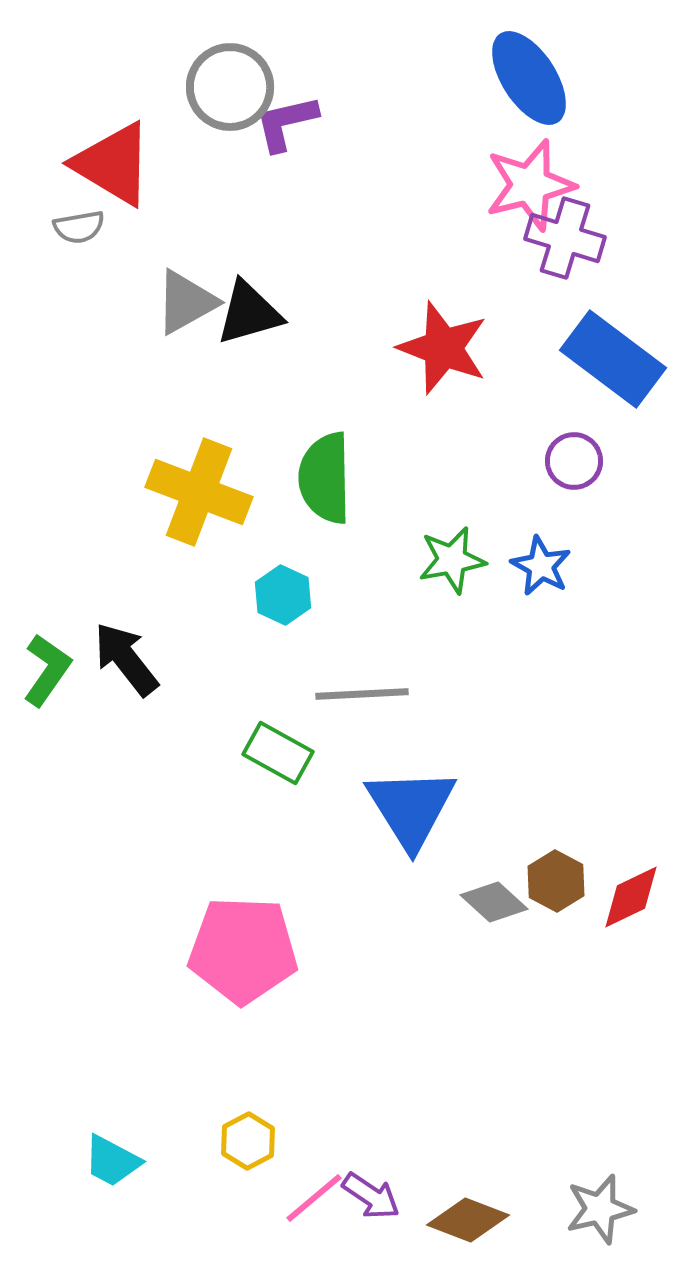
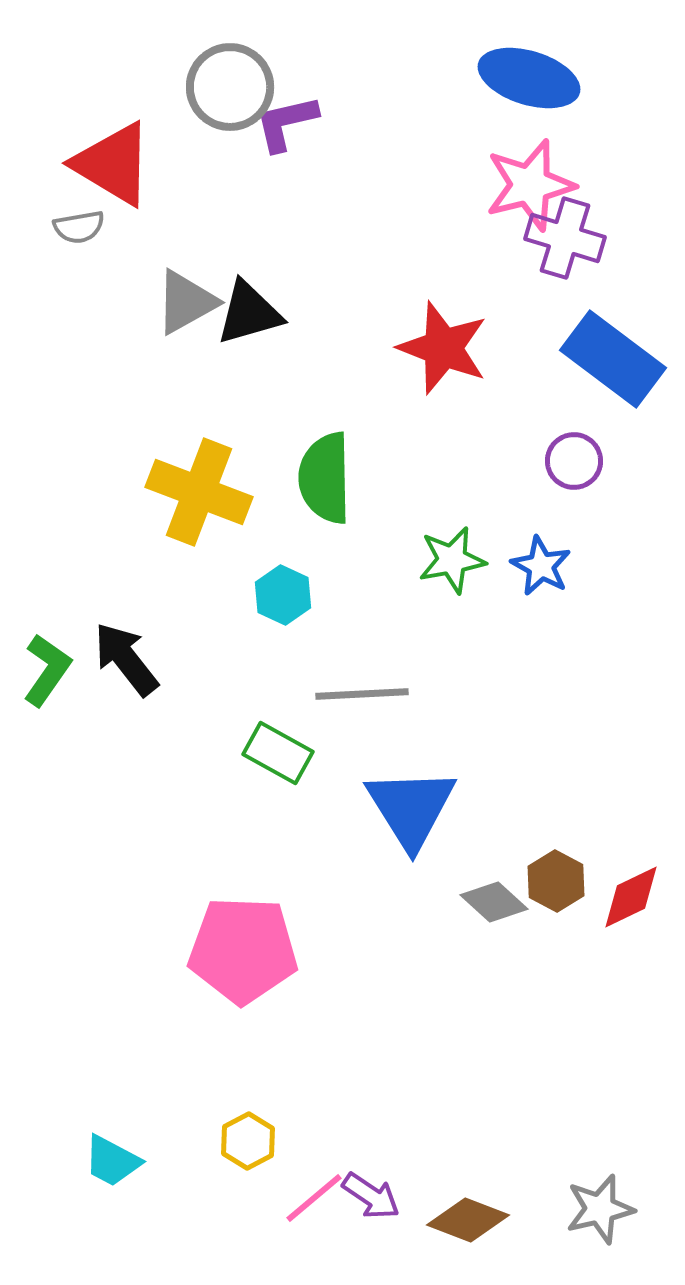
blue ellipse: rotated 40 degrees counterclockwise
